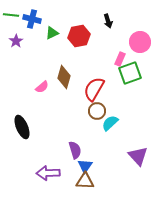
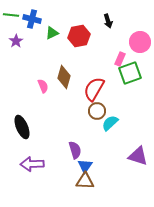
pink semicircle: moved 1 px right, 1 px up; rotated 72 degrees counterclockwise
purple triangle: rotated 30 degrees counterclockwise
purple arrow: moved 16 px left, 9 px up
